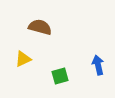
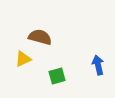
brown semicircle: moved 10 px down
green square: moved 3 px left
